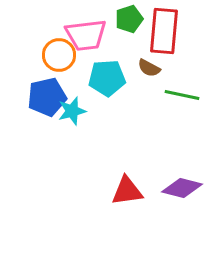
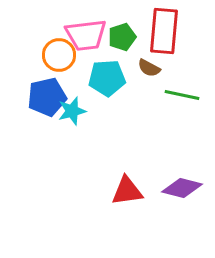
green pentagon: moved 7 px left, 18 px down
